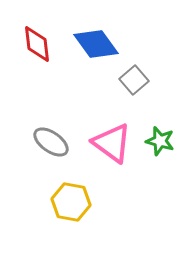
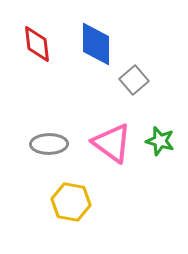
blue diamond: rotated 36 degrees clockwise
gray ellipse: moved 2 px left, 2 px down; rotated 36 degrees counterclockwise
